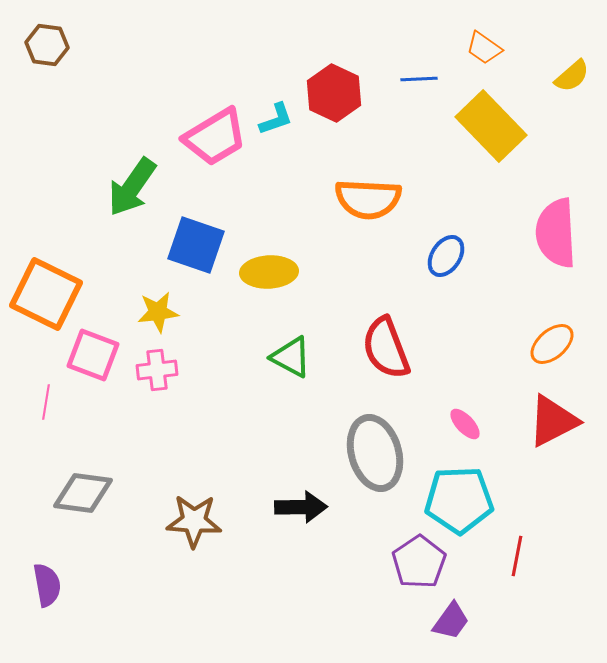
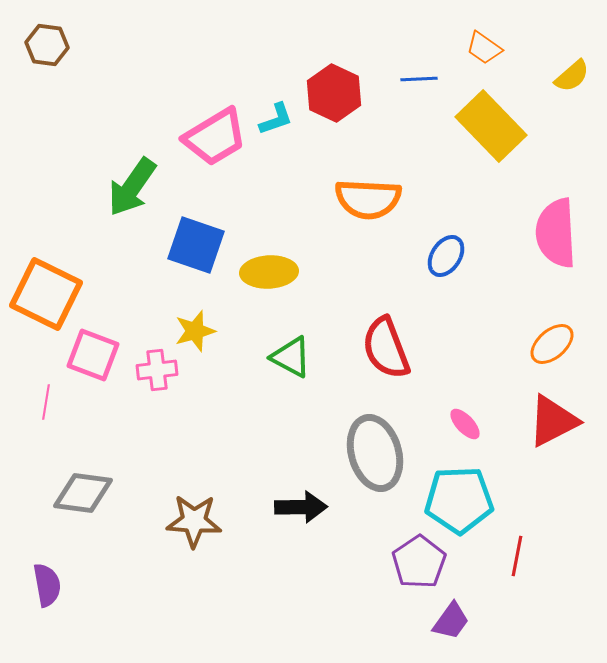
yellow star: moved 37 px right, 19 px down; rotated 9 degrees counterclockwise
